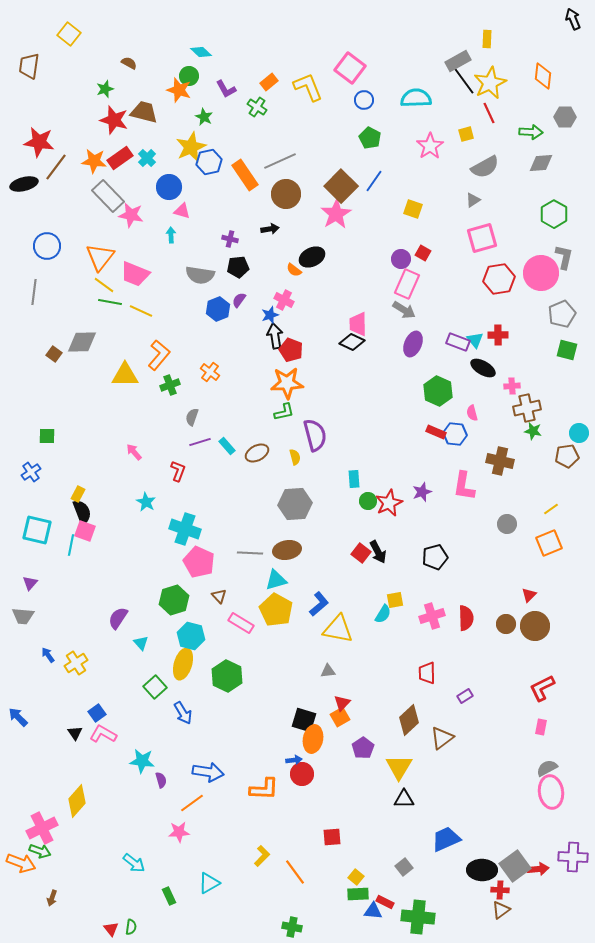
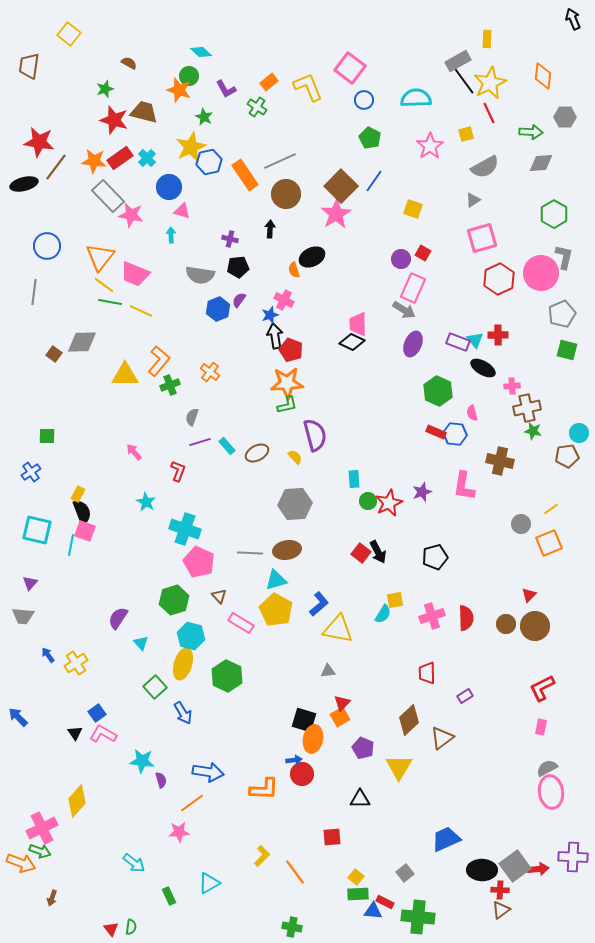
black arrow at (270, 229): rotated 78 degrees counterclockwise
orange semicircle at (294, 270): rotated 35 degrees clockwise
red hexagon at (499, 279): rotated 16 degrees counterclockwise
pink rectangle at (407, 284): moved 6 px right, 4 px down
orange L-shape at (159, 355): moved 6 px down
green L-shape at (284, 412): moved 3 px right, 7 px up
yellow semicircle at (295, 457): rotated 28 degrees counterclockwise
gray circle at (507, 524): moved 14 px right
purple pentagon at (363, 748): rotated 15 degrees counterclockwise
black triangle at (404, 799): moved 44 px left
gray square at (404, 867): moved 1 px right, 6 px down
